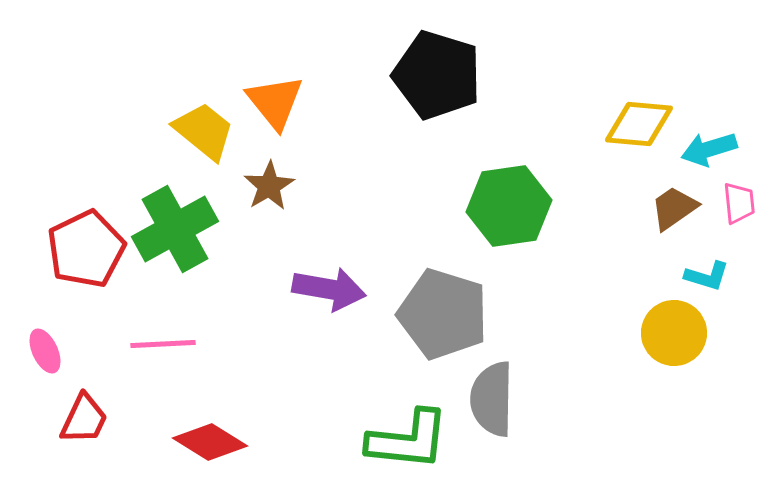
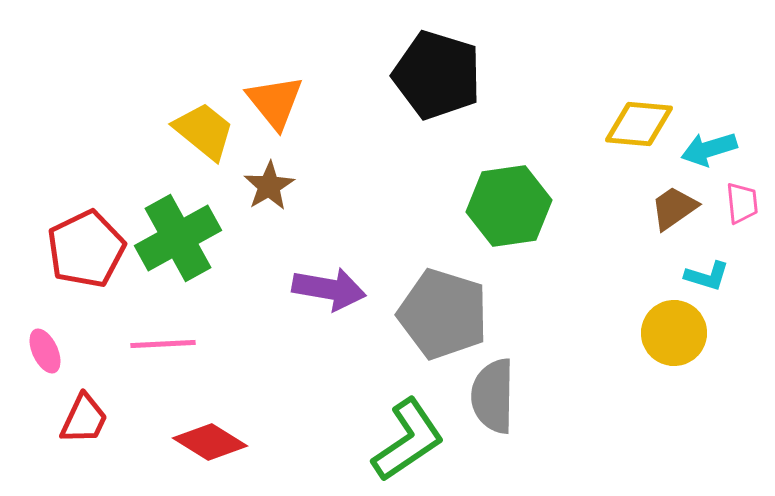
pink trapezoid: moved 3 px right
green cross: moved 3 px right, 9 px down
gray semicircle: moved 1 px right, 3 px up
green L-shape: rotated 40 degrees counterclockwise
